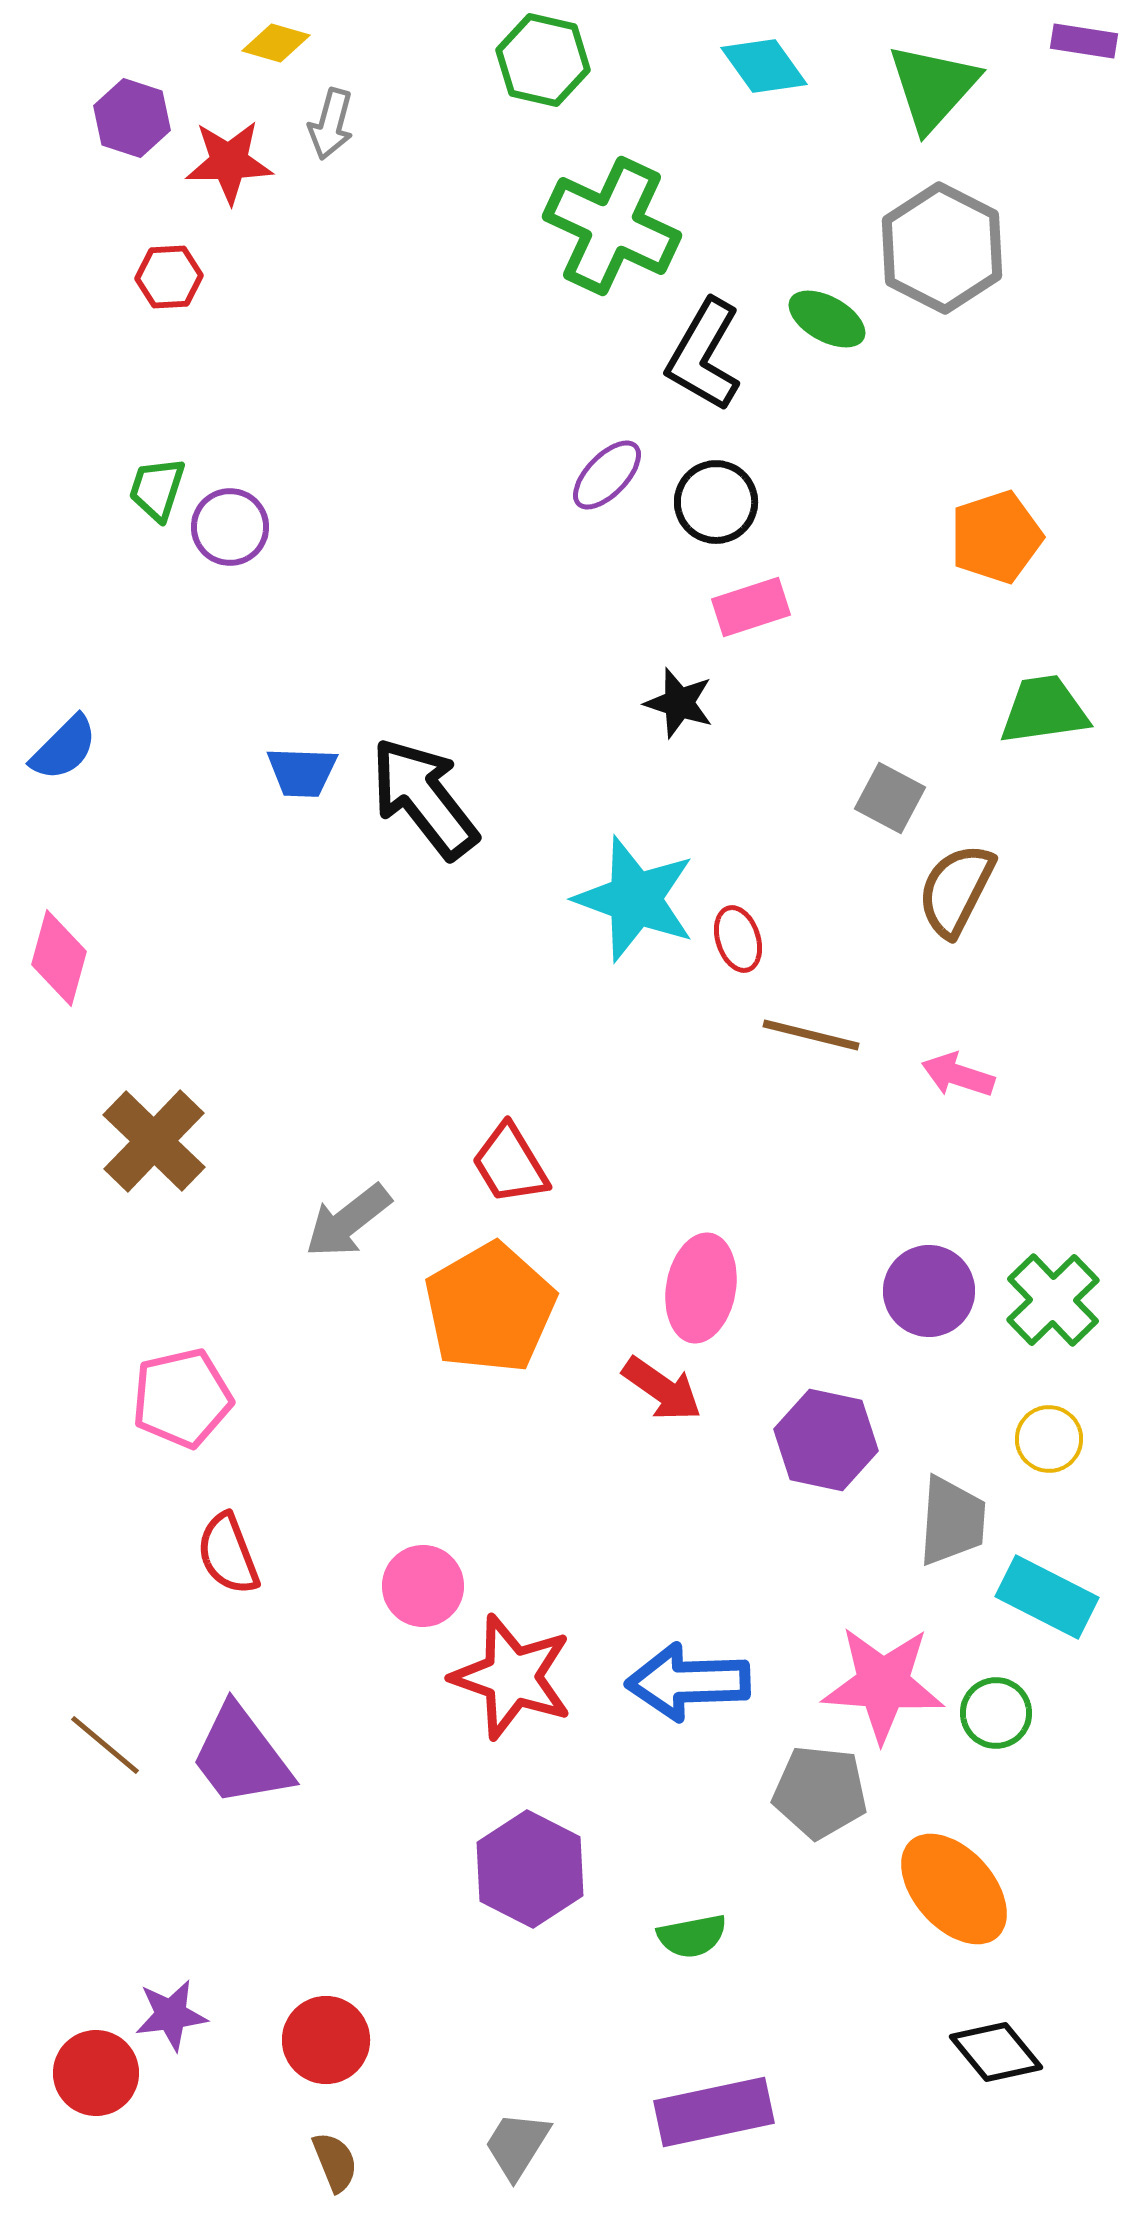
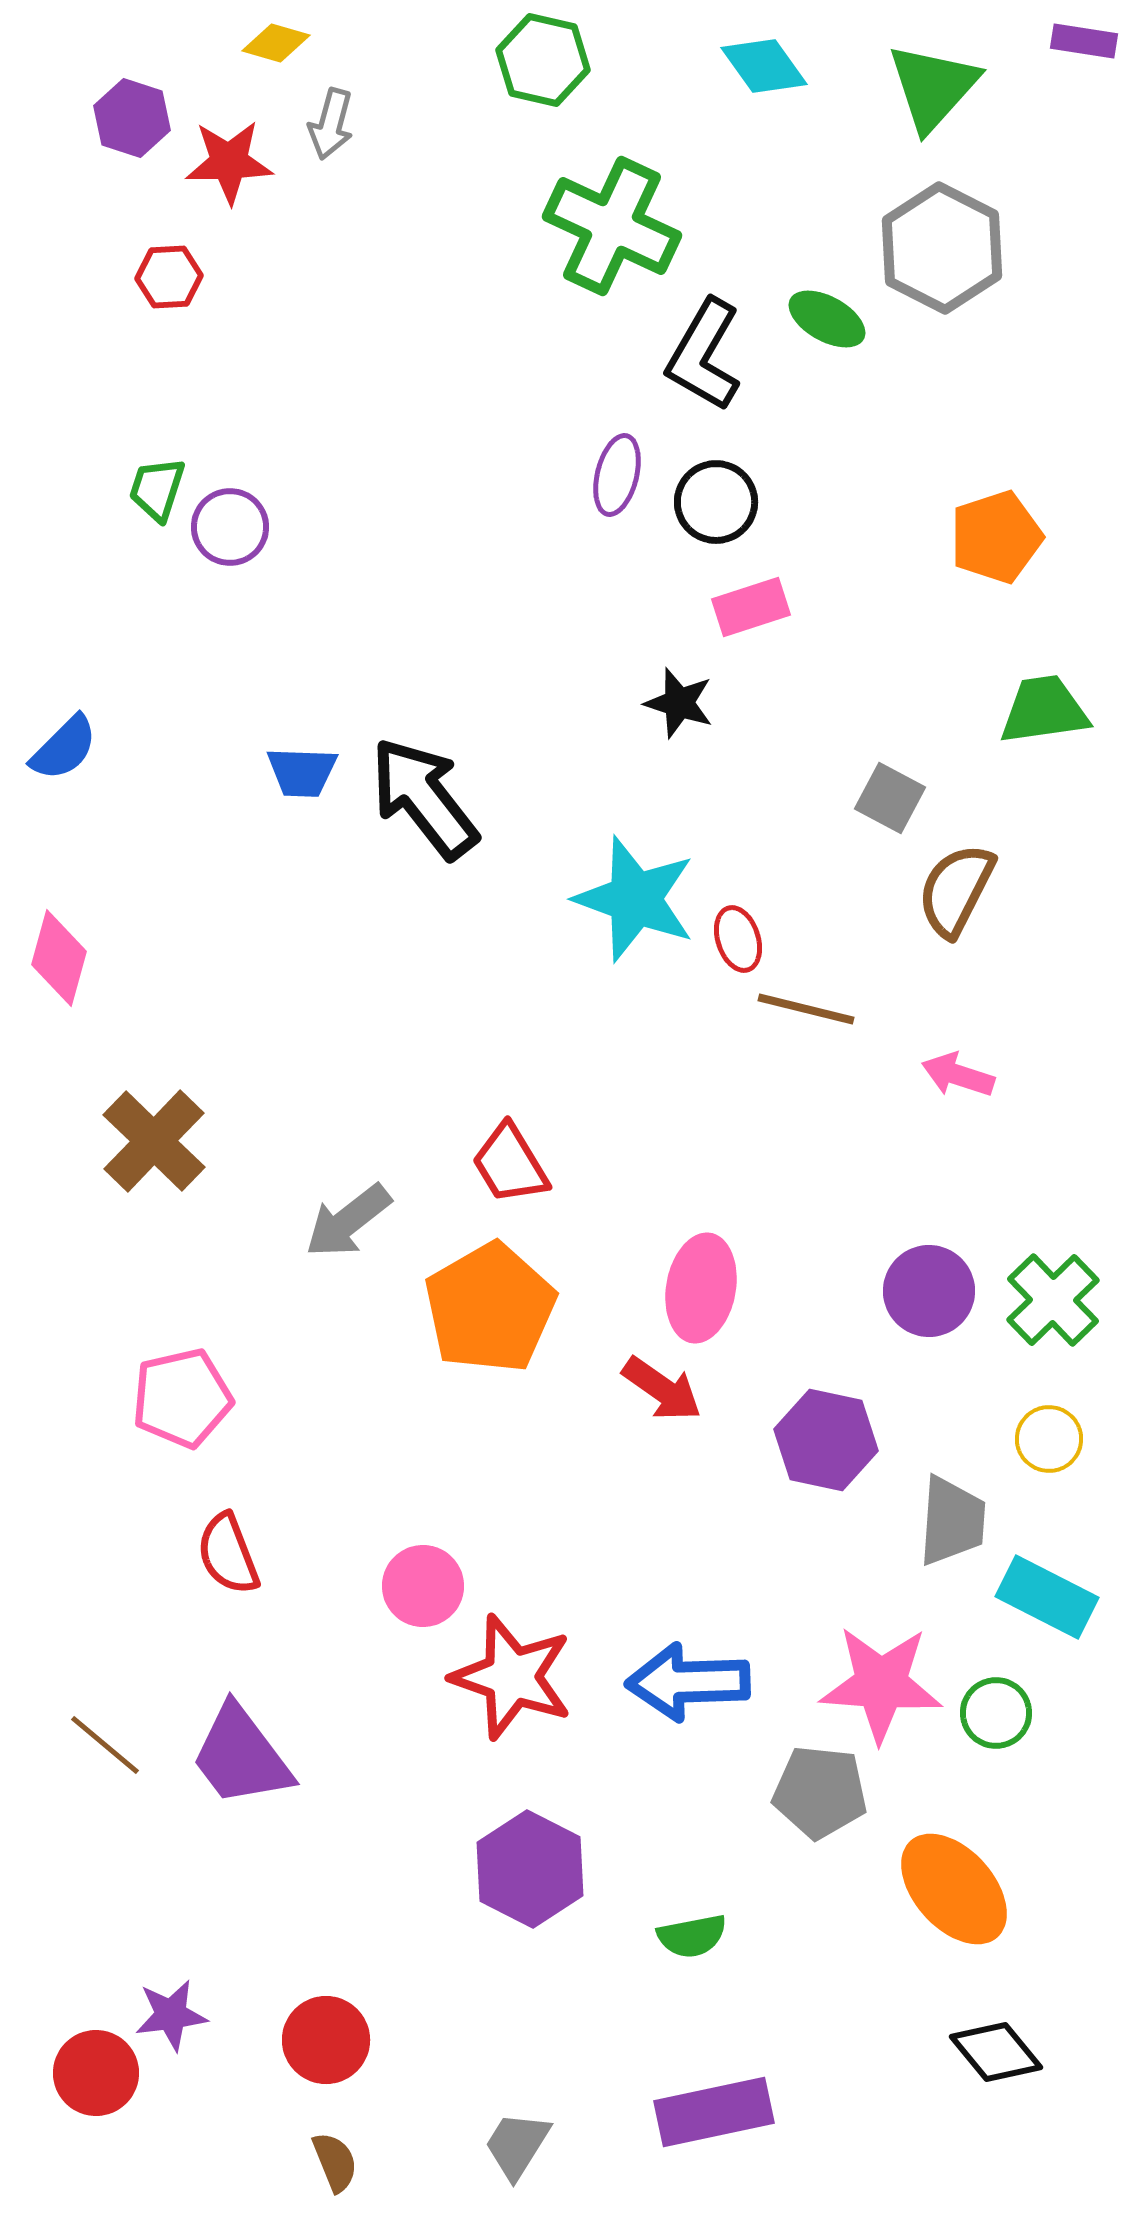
purple ellipse at (607, 475): moved 10 px right; rotated 30 degrees counterclockwise
brown line at (811, 1035): moved 5 px left, 26 px up
pink star at (883, 1684): moved 2 px left
